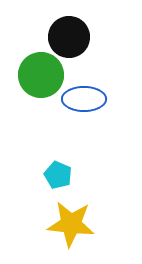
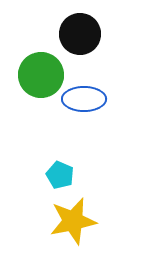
black circle: moved 11 px right, 3 px up
cyan pentagon: moved 2 px right
yellow star: moved 2 px right, 3 px up; rotated 18 degrees counterclockwise
